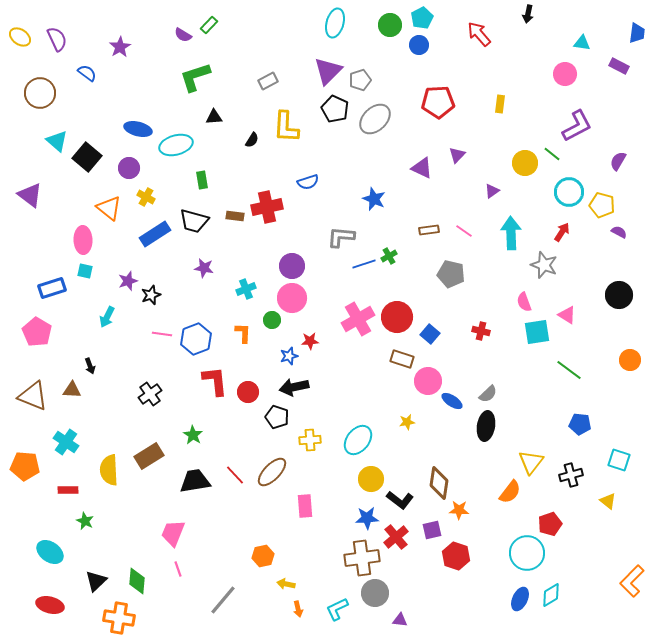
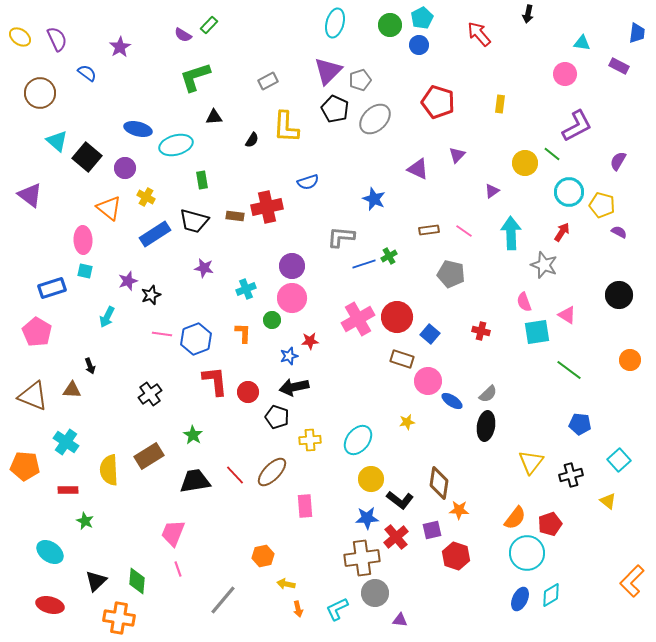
red pentagon at (438, 102): rotated 20 degrees clockwise
purple circle at (129, 168): moved 4 px left
purple triangle at (422, 168): moved 4 px left, 1 px down
cyan square at (619, 460): rotated 30 degrees clockwise
orange semicircle at (510, 492): moved 5 px right, 26 px down
